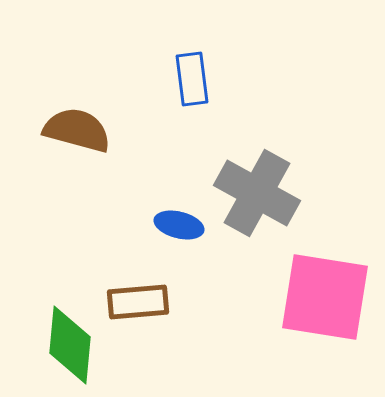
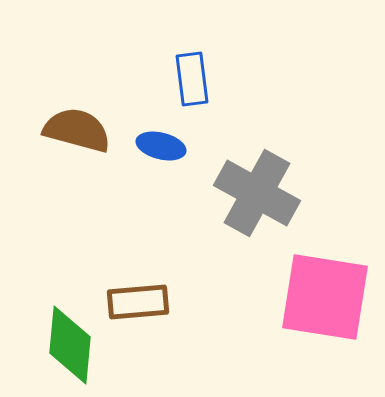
blue ellipse: moved 18 px left, 79 px up
